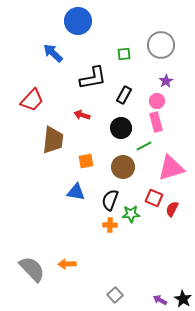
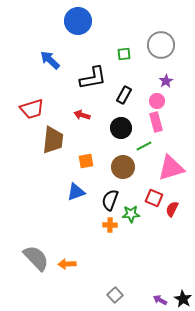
blue arrow: moved 3 px left, 7 px down
red trapezoid: moved 9 px down; rotated 30 degrees clockwise
blue triangle: rotated 30 degrees counterclockwise
gray semicircle: moved 4 px right, 11 px up
